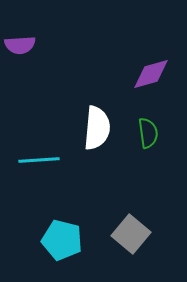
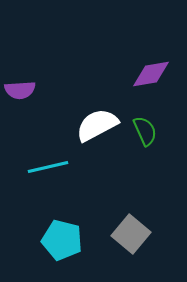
purple semicircle: moved 45 px down
purple diamond: rotated 6 degrees clockwise
white semicircle: moved 3 px up; rotated 123 degrees counterclockwise
green semicircle: moved 3 px left, 2 px up; rotated 16 degrees counterclockwise
cyan line: moved 9 px right, 7 px down; rotated 9 degrees counterclockwise
